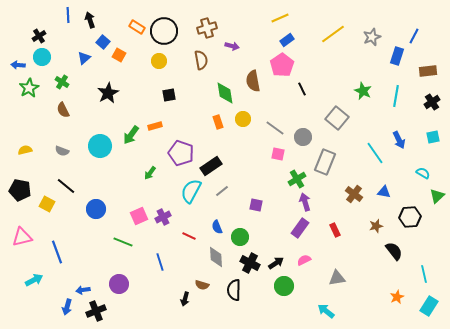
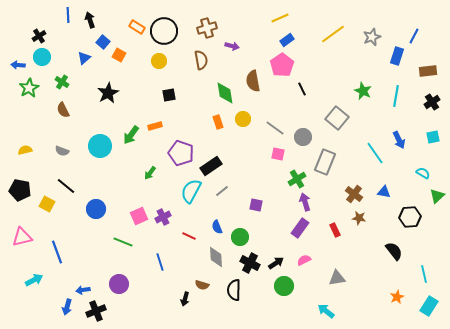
brown star at (376, 226): moved 17 px left, 8 px up; rotated 24 degrees clockwise
